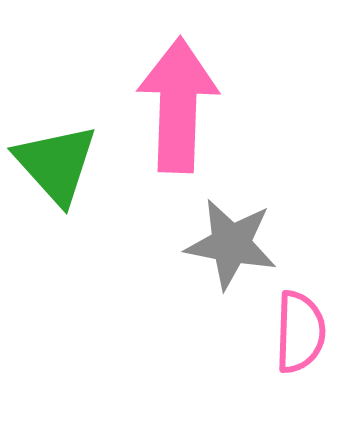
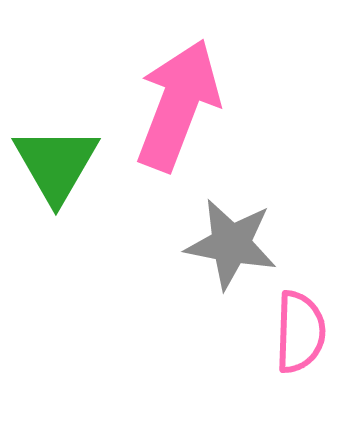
pink arrow: rotated 19 degrees clockwise
green triangle: rotated 12 degrees clockwise
